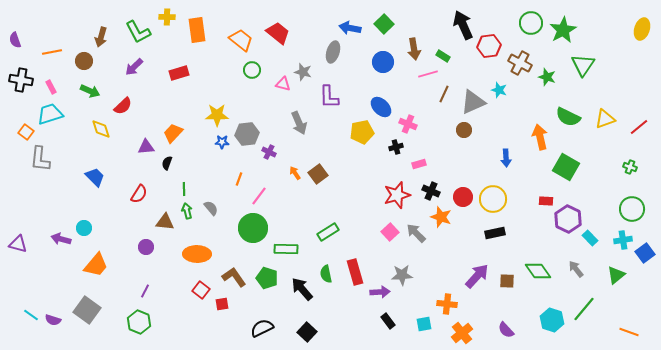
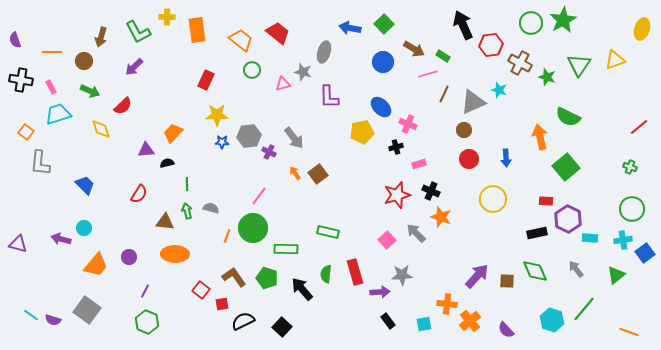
green star at (563, 30): moved 10 px up
red hexagon at (489, 46): moved 2 px right, 1 px up
brown arrow at (414, 49): rotated 50 degrees counterclockwise
orange line at (52, 52): rotated 12 degrees clockwise
gray ellipse at (333, 52): moved 9 px left
green triangle at (583, 65): moved 4 px left
red rectangle at (179, 73): moved 27 px right, 7 px down; rotated 48 degrees counterclockwise
pink triangle at (283, 84): rotated 28 degrees counterclockwise
cyan trapezoid at (50, 114): moved 8 px right
yellow triangle at (605, 119): moved 10 px right, 59 px up
gray arrow at (299, 123): moved 5 px left, 15 px down; rotated 15 degrees counterclockwise
gray hexagon at (247, 134): moved 2 px right, 2 px down
purple triangle at (146, 147): moved 3 px down
gray L-shape at (40, 159): moved 4 px down
black semicircle at (167, 163): rotated 56 degrees clockwise
green square at (566, 167): rotated 20 degrees clockwise
blue trapezoid at (95, 177): moved 10 px left, 8 px down
orange line at (239, 179): moved 12 px left, 57 px down
green line at (184, 189): moved 3 px right, 5 px up
red circle at (463, 197): moved 6 px right, 38 px up
gray semicircle at (211, 208): rotated 35 degrees counterclockwise
green rectangle at (328, 232): rotated 45 degrees clockwise
pink square at (390, 232): moved 3 px left, 8 px down
black rectangle at (495, 233): moved 42 px right
cyan rectangle at (590, 238): rotated 42 degrees counterclockwise
purple circle at (146, 247): moved 17 px left, 10 px down
orange ellipse at (197, 254): moved 22 px left
green diamond at (538, 271): moved 3 px left; rotated 12 degrees clockwise
green semicircle at (326, 274): rotated 18 degrees clockwise
green hexagon at (139, 322): moved 8 px right
black semicircle at (262, 328): moved 19 px left, 7 px up
black square at (307, 332): moved 25 px left, 5 px up
orange cross at (462, 333): moved 8 px right, 12 px up
